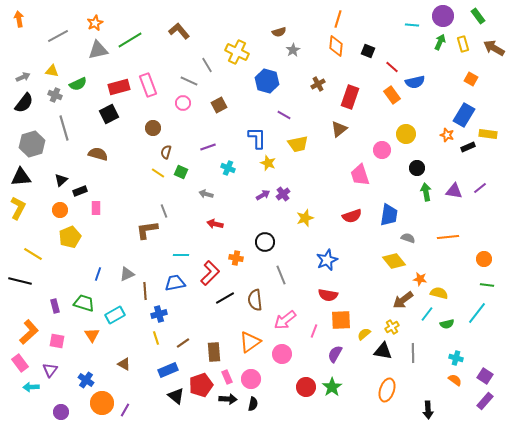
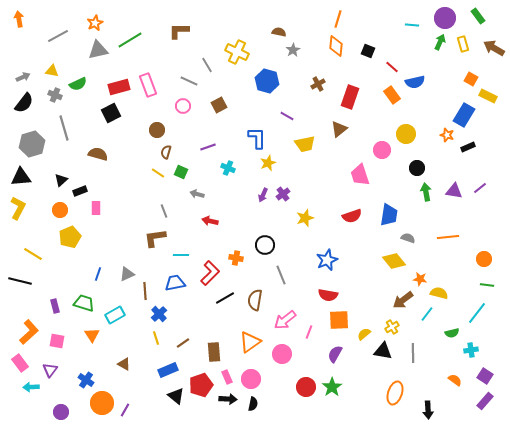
purple circle at (443, 16): moved 2 px right, 2 px down
brown L-shape at (179, 31): rotated 50 degrees counterclockwise
brown semicircle at (279, 32): rotated 152 degrees counterclockwise
pink circle at (183, 103): moved 3 px down
black square at (109, 114): moved 2 px right, 1 px up
purple line at (284, 115): moved 3 px right, 1 px down
brown circle at (153, 128): moved 4 px right, 2 px down
yellow rectangle at (488, 134): moved 38 px up; rotated 18 degrees clockwise
yellow trapezoid at (298, 144): moved 7 px right
yellow star at (268, 163): rotated 28 degrees clockwise
gray arrow at (206, 194): moved 9 px left
purple arrow at (263, 195): rotated 144 degrees clockwise
red arrow at (215, 224): moved 5 px left, 3 px up
brown L-shape at (147, 230): moved 8 px right, 8 px down
black circle at (265, 242): moved 3 px down
brown semicircle at (255, 300): rotated 15 degrees clockwise
blue cross at (159, 314): rotated 28 degrees counterclockwise
orange square at (341, 320): moved 2 px left
green semicircle at (447, 324): moved 5 px right, 9 px down
pink line at (314, 331): moved 5 px left, 1 px down
cyan cross at (456, 358): moved 15 px right, 8 px up; rotated 24 degrees counterclockwise
orange ellipse at (387, 390): moved 8 px right, 3 px down
